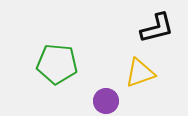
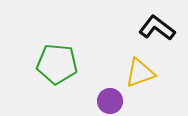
black L-shape: rotated 129 degrees counterclockwise
purple circle: moved 4 px right
